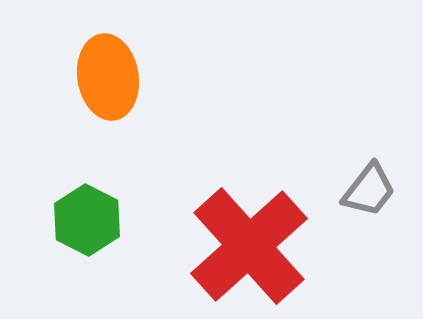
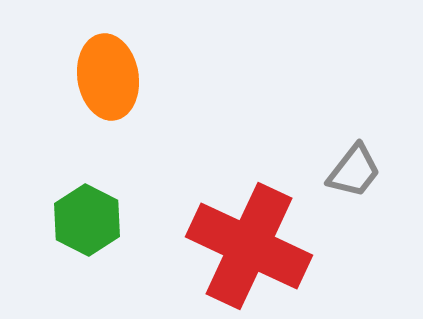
gray trapezoid: moved 15 px left, 19 px up
red cross: rotated 23 degrees counterclockwise
